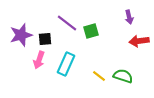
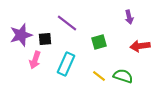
green square: moved 8 px right, 11 px down
red arrow: moved 1 px right, 5 px down
pink arrow: moved 4 px left
